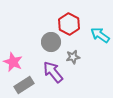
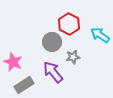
gray circle: moved 1 px right
